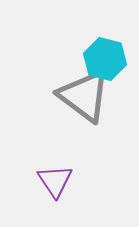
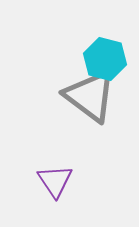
gray triangle: moved 6 px right
